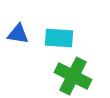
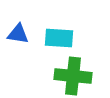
green cross: rotated 21 degrees counterclockwise
